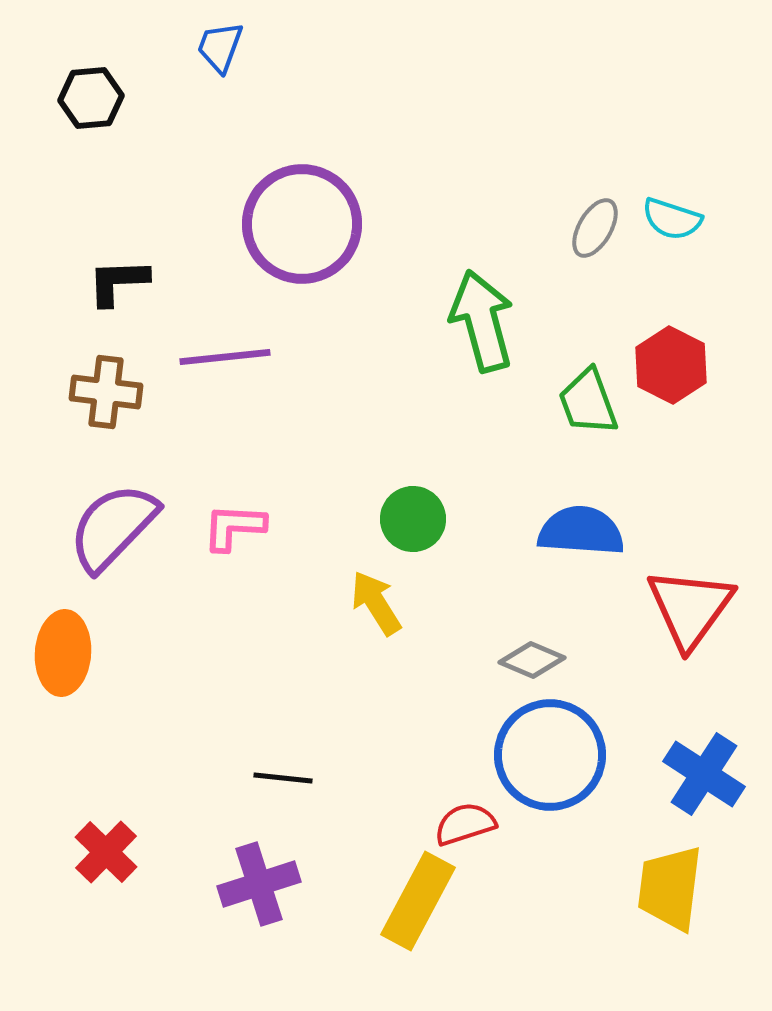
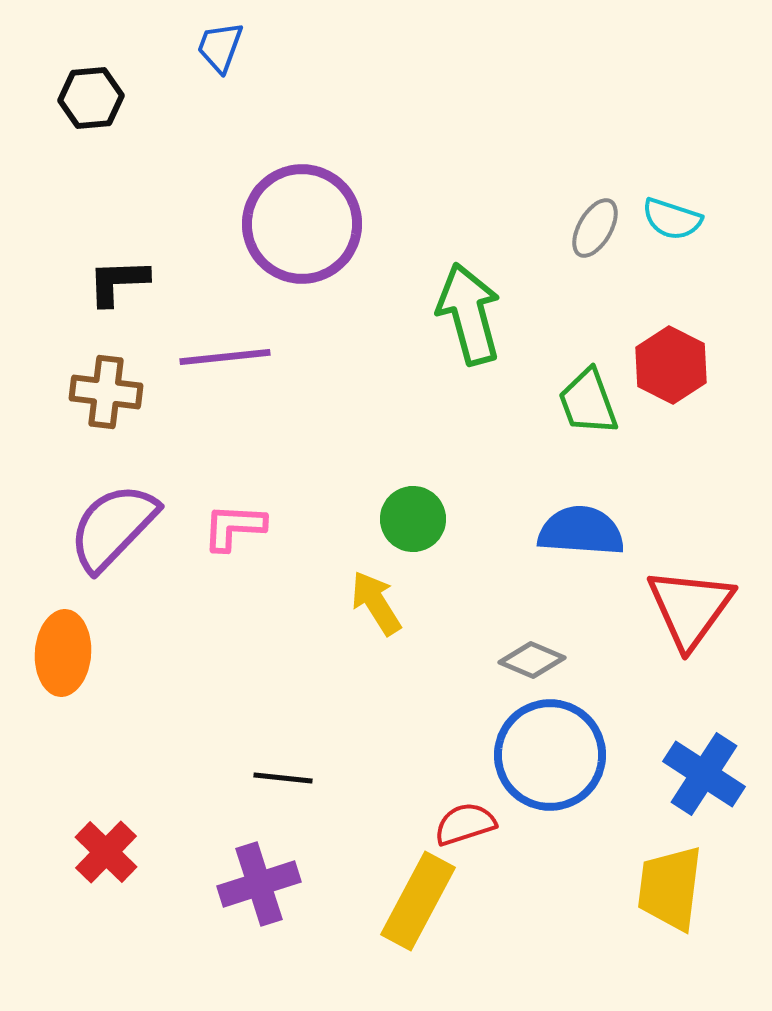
green arrow: moved 13 px left, 7 px up
